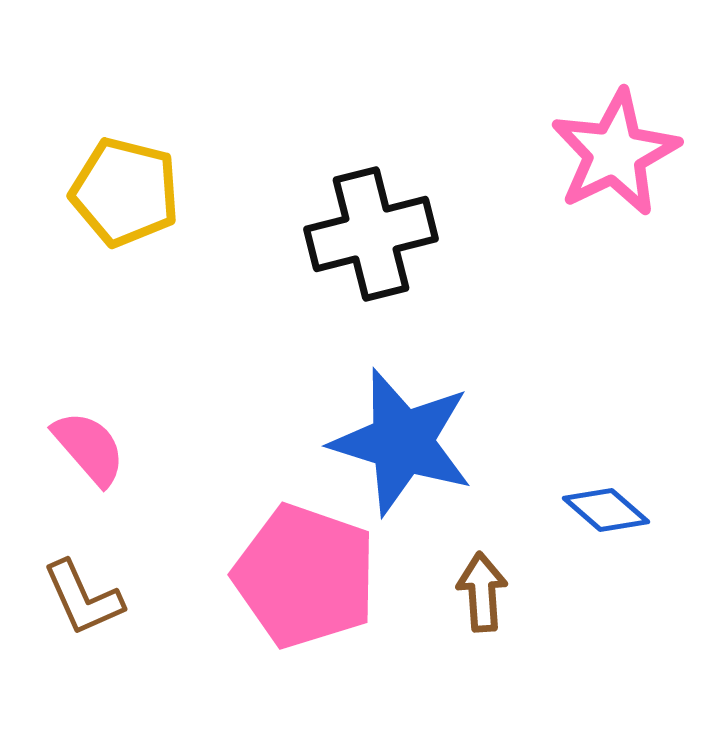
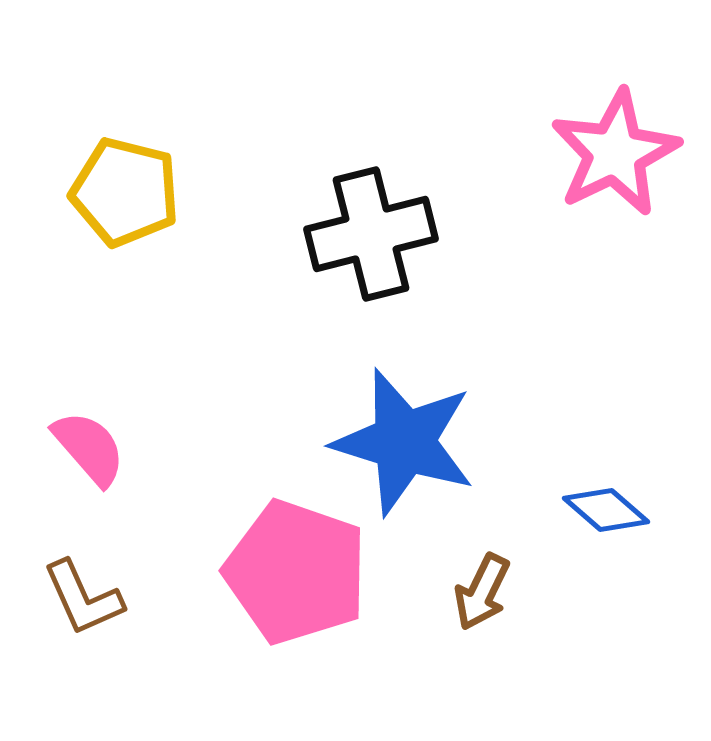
blue star: moved 2 px right
pink pentagon: moved 9 px left, 4 px up
brown arrow: rotated 150 degrees counterclockwise
